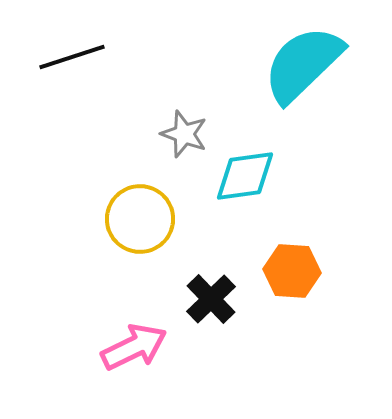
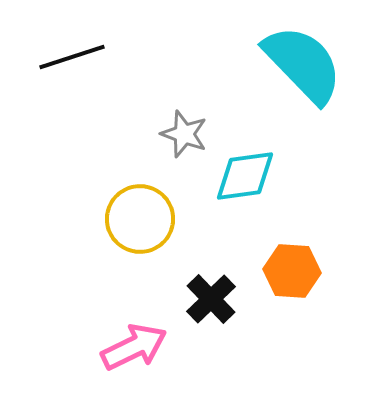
cyan semicircle: rotated 90 degrees clockwise
